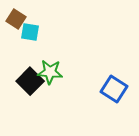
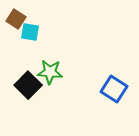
black square: moved 2 px left, 4 px down
